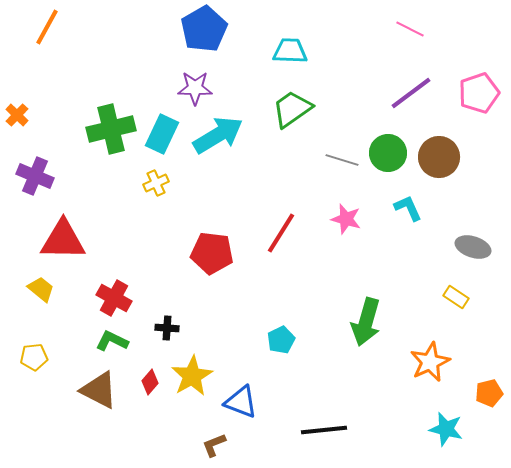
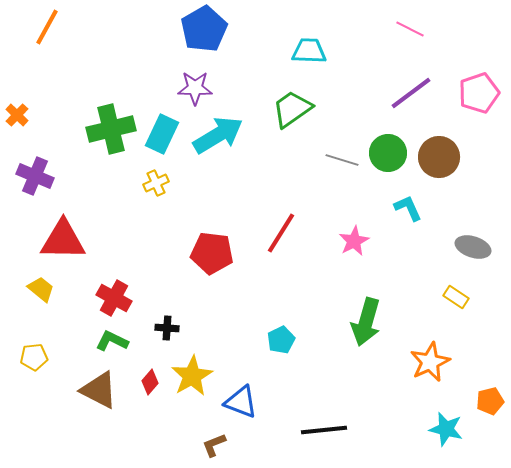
cyan trapezoid: moved 19 px right
pink star: moved 8 px right, 22 px down; rotated 28 degrees clockwise
orange pentagon: moved 1 px right, 8 px down
